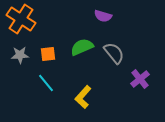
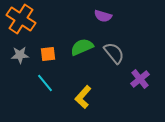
cyan line: moved 1 px left
